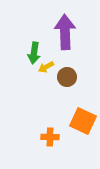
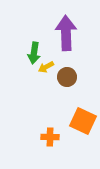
purple arrow: moved 1 px right, 1 px down
